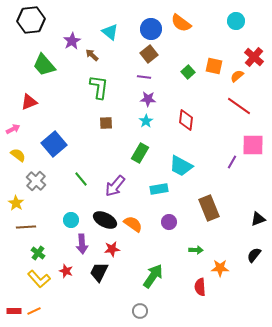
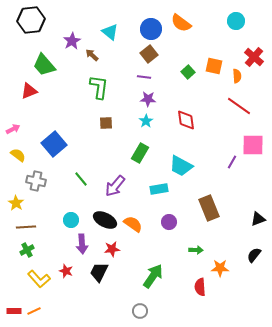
orange semicircle at (237, 76): rotated 128 degrees clockwise
red triangle at (29, 102): moved 11 px up
red diamond at (186, 120): rotated 15 degrees counterclockwise
gray cross at (36, 181): rotated 30 degrees counterclockwise
green cross at (38, 253): moved 11 px left, 3 px up; rotated 24 degrees clockwise
